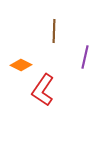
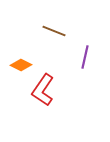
brown line: rotated 70 degrees counterclockwise
